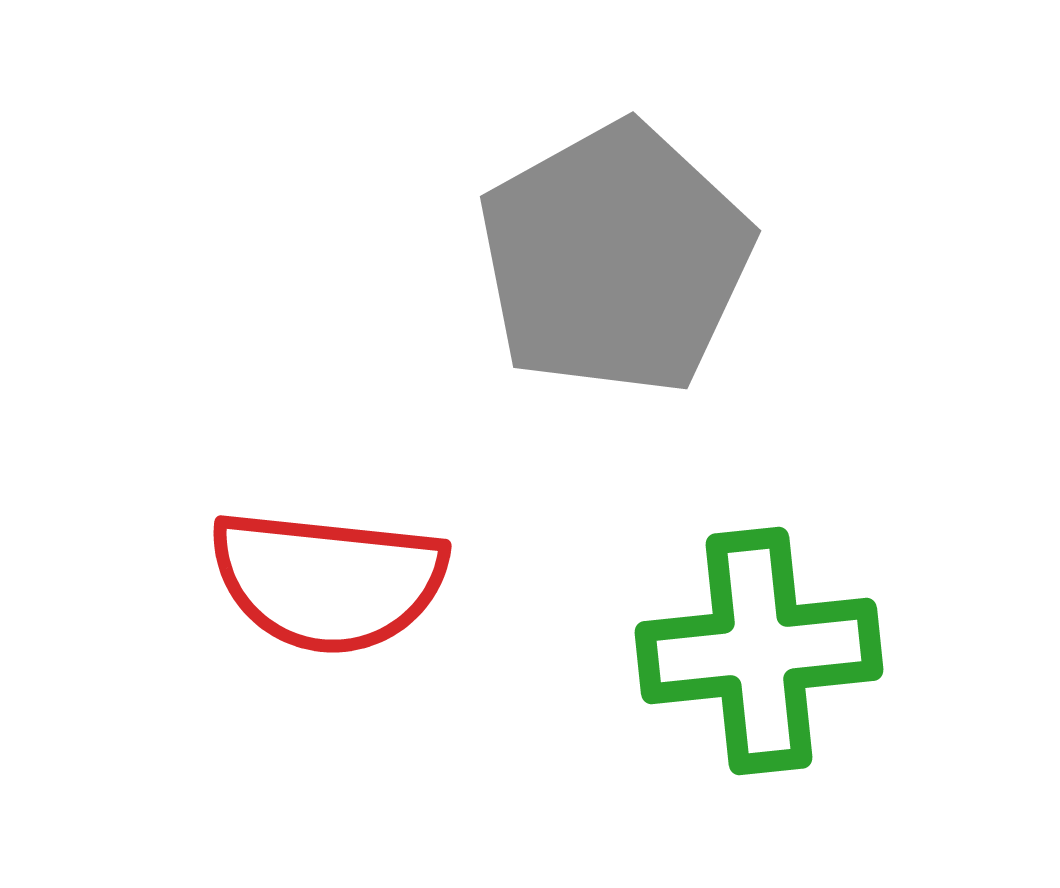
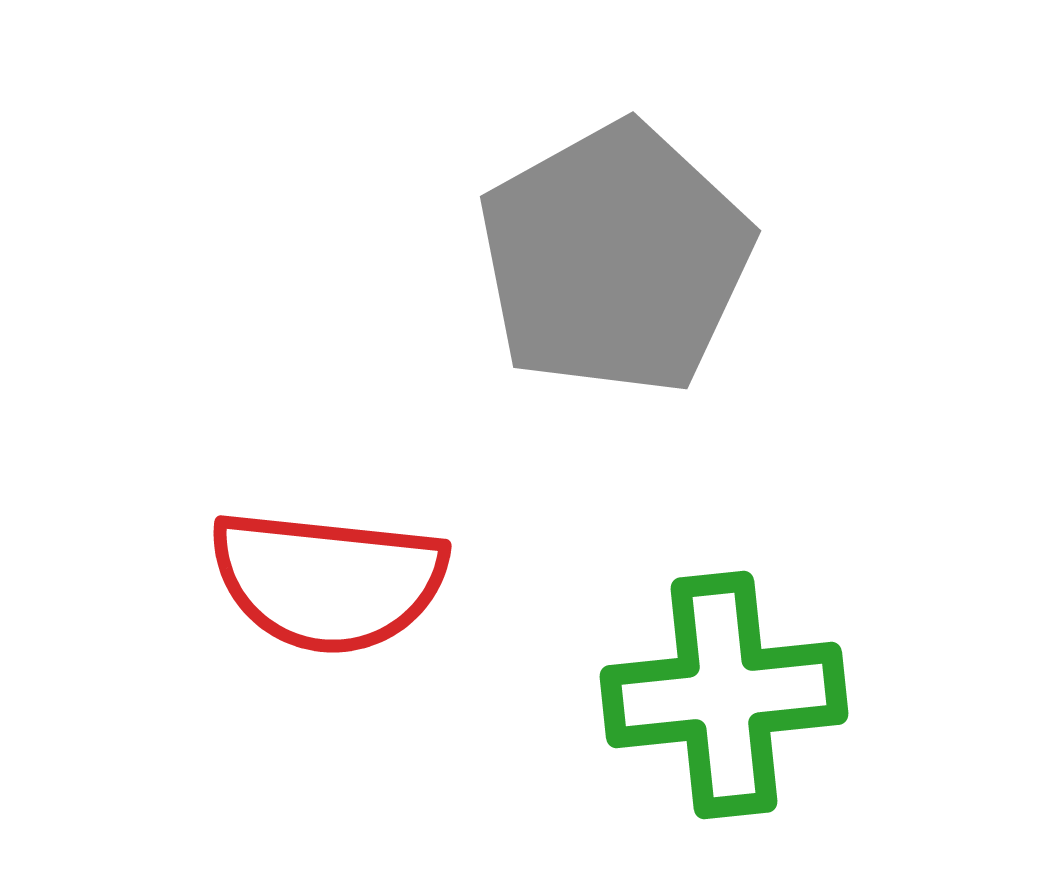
green cross: moved 35 px left, 44 px down
